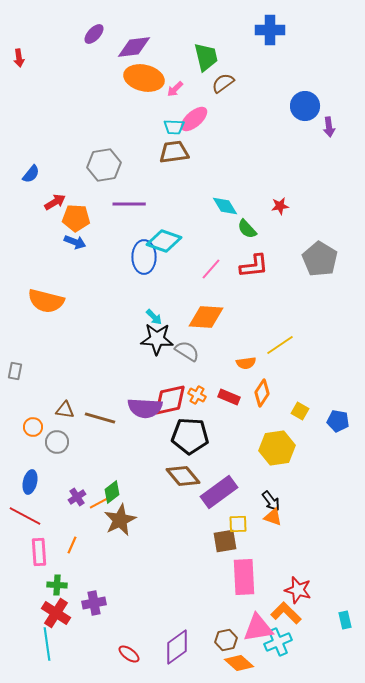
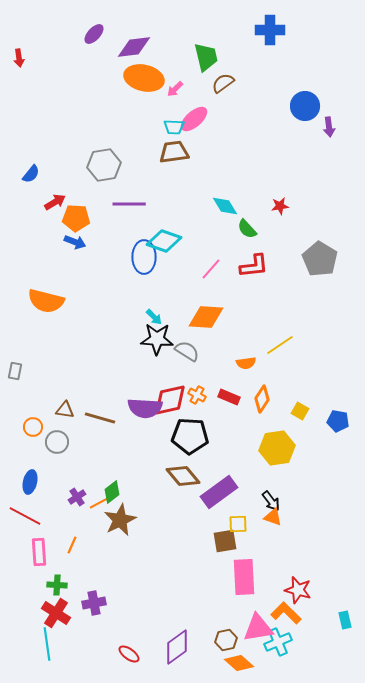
orange diamond at (262, 393): moved 6 px down
